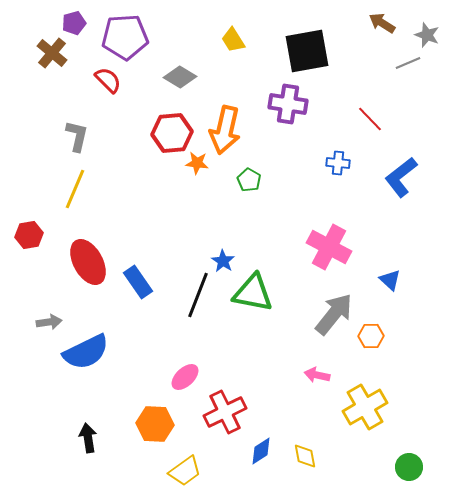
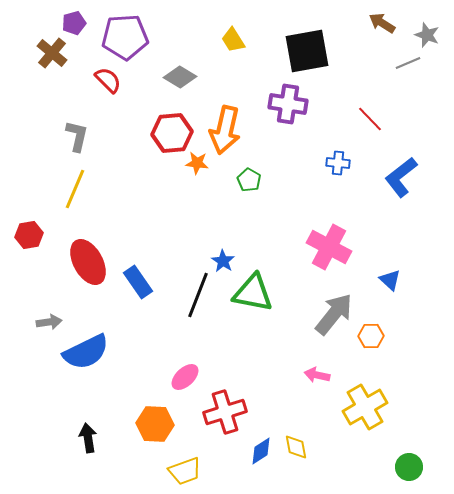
red cross at (225, 412): rotated 9 degrees clockwise
yellow diamond at (305, 456): moved 9 px left, 9 px up
yellow trapezoid at (185, 471): rotated 16 degrees clockwise
